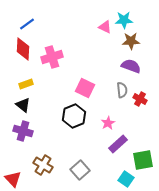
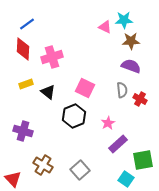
black triangle: moved 25 px right, 13 px up
